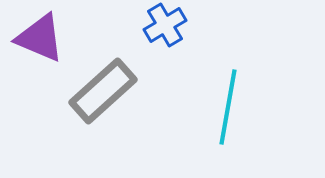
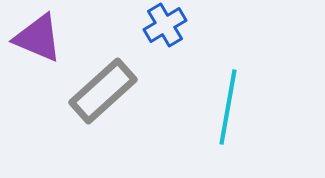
purple triangle: moved 2 px left
